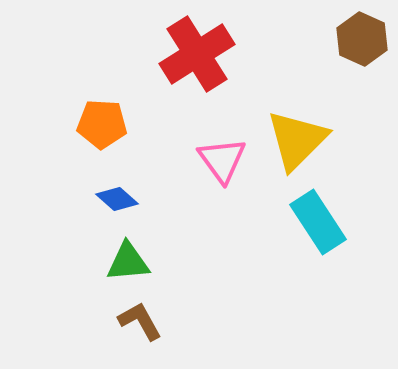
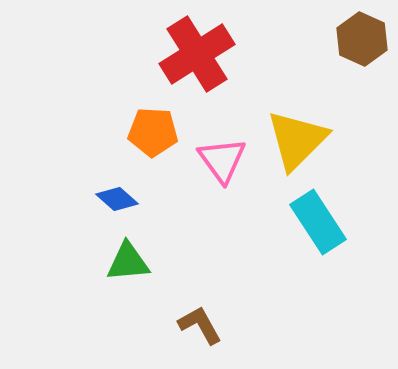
orange pentagon: moved 51 px right, 8 px down
brown L-shape: moved 60 px right, 4 px down
